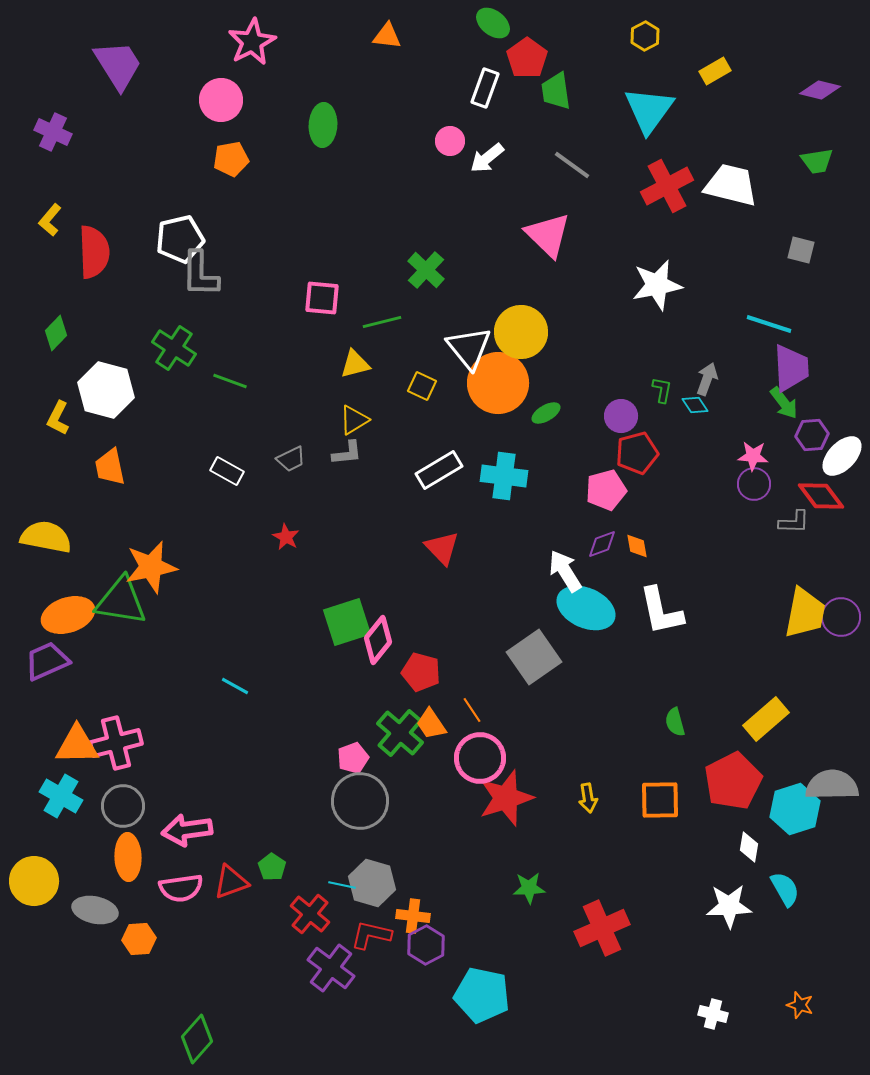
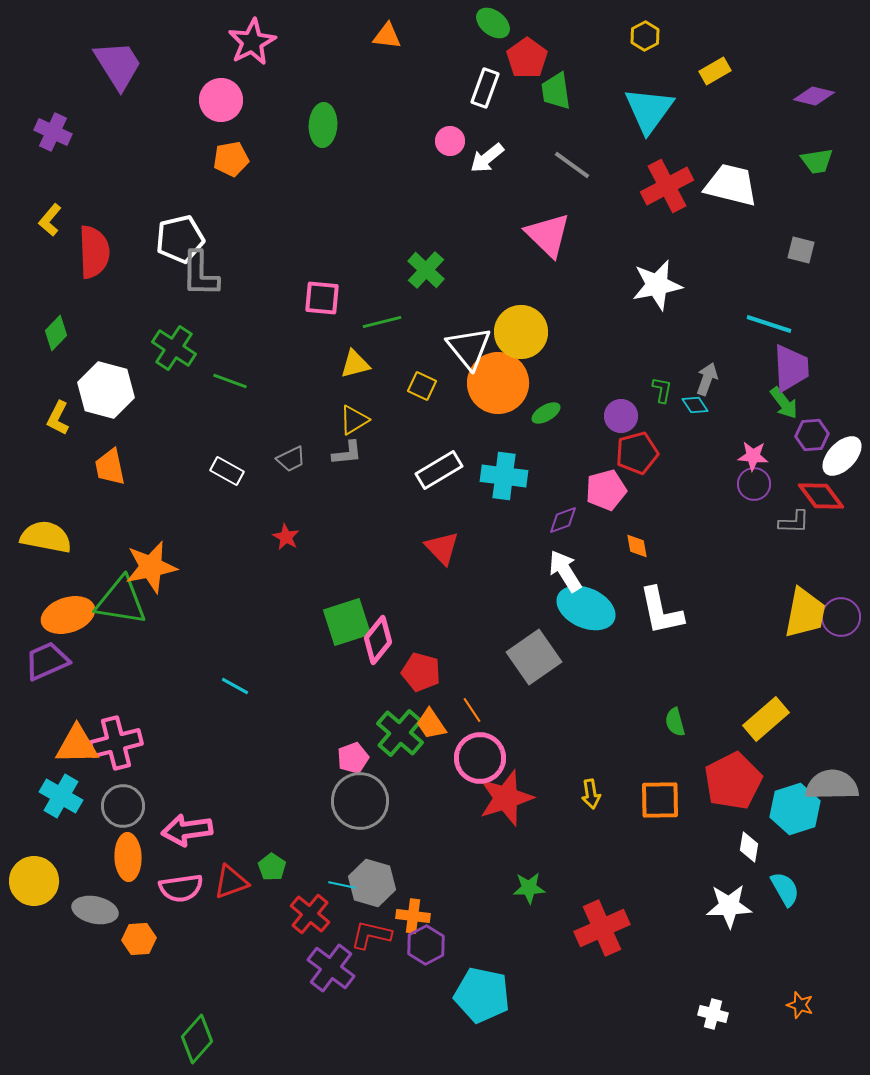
purple diamond at (820, 90): moved 6 px left, 6 px down
purple diamond at (602, 544): moved 39 px left, 24 px up
yellow arrow at (588, 798): moved 3 px right, 4 px up
